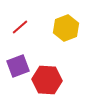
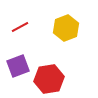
red line: rotated 12 degrees clockwise
red hexagon: moved 2 px right, 1 px up; rotated 12 degrees counterclockwise
